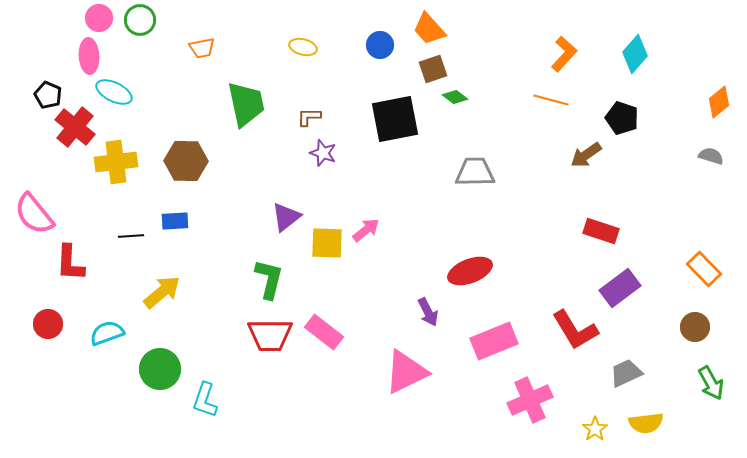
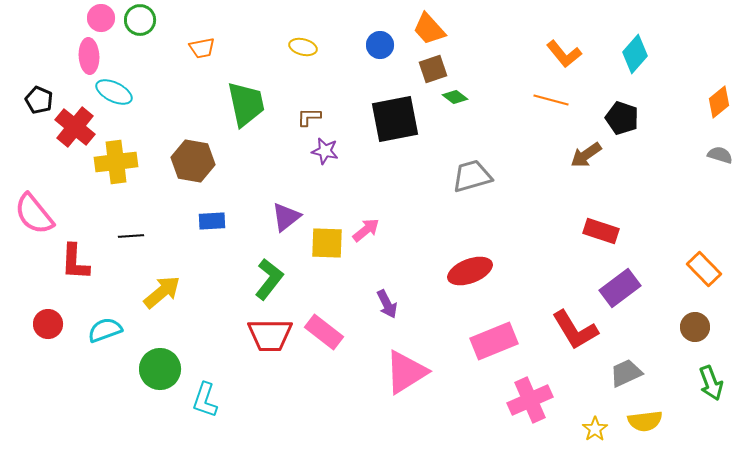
pink circle at (99, 18): moved 2 px right
orange L-shape at (564, 54): rotated 99 degrees clockwise
black pentagon at (48, 95): moved 9 px left, 5 px down
purple star at (323, 153): moved 2 px right, 2 px up; rotated 8 degrees counterclockwise
gray semicircle at (711, 156): moved 9 px right, 1 px up
brown hexagon at (186, 161): moved 7 px right; rotated 9 degrees clockwise
gray trapezoid at (475, 172): moved 3 px left, 4 px down; rotated 15 degrees counterclockwise
blue rectangle at (175, 221): moved 37 px right
red L-shape at (70, 263): moved 5 px right, 1 px up
green L-shape at (269, 279): rotated 24 degrees clockwise
purple arrow at (428, 312): moved 41 px left, 8 px up
cyan semicircle at (107, 333): moved 2 px left, 3 px up
pink triangle at (406, 372): rotated 6 degrees counterclockwise
green arrow at (711, 383): rotated 8 degrees clockwise
yellow semicircle at (646, 423): moved 1 px left, 2 px up
